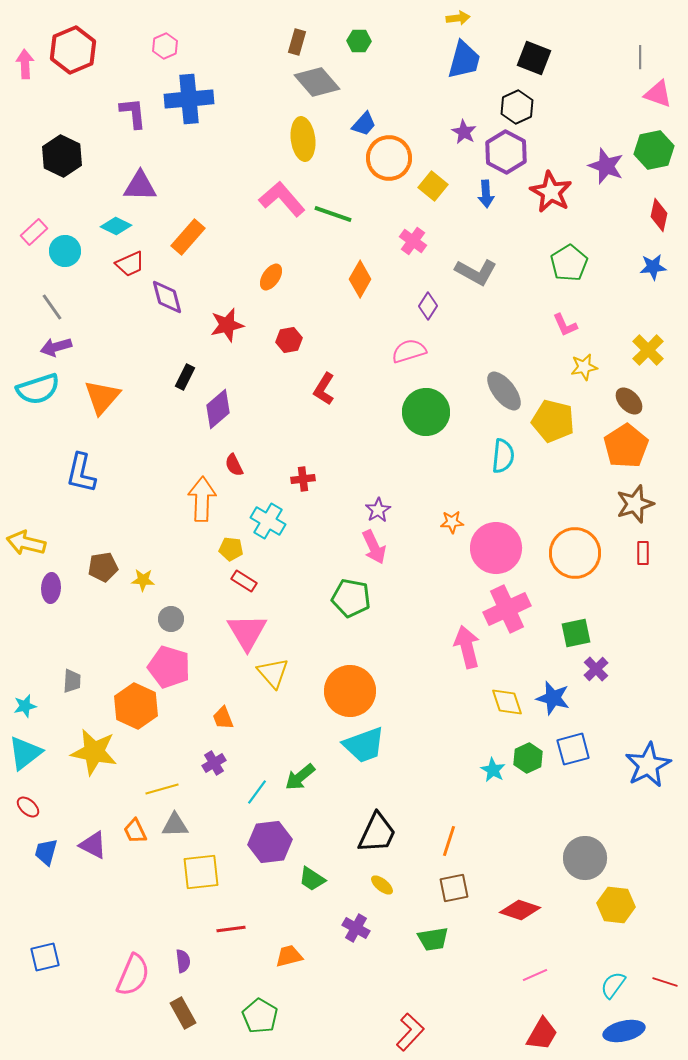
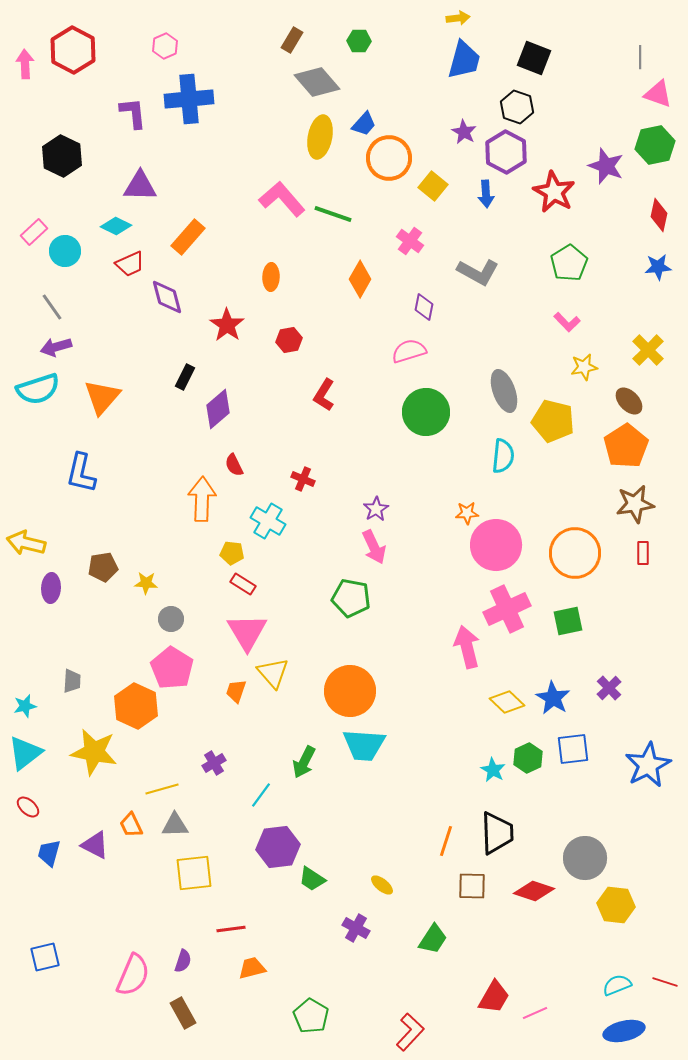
brown rectangle at (297, 42): moved 5 px left, 2 px up; rotated 15 degrees clockwise
red hexagon at (73, 50): rotated 9 degrees counterclockwise
black hexagon at (517, 107): rotated 16 degrees counterclockwise
yellow ellipse at (303, 139): moved 17 px right, 2 px up; rotated 18 degrees clockwise
green hexagon at (654, 150): moved 1 px right, 5 px up
red star at (551, 192): moved 3 px right
pink cross at (413, 241): moved 3 px left
blue star at (653, 267): moved 5 px right
gray L-shape at (476, 272): moved 2 px right
orange ellipse at (271, 277): rotated 32 degrees counterclockwise
purple diamond at (428, 306): moved 4 px left, 1 px down; rotated 20 degrees counterclockwise
red star at (227, 325): rotated 24 degrees counterclockwise
pink L-shape at (565, 325): moved 2 px right, 3 px up; rotated 20 degrees counterclockwise
red L-shape at (324, 389): moved 6 px down
gray ellipse at (504, 391): rotated 18 degrees clockwise
red cross at (303, 479): rotated 30 degrees clockwise
brown star at (635, 504): rotated 9 degrees clockwise
purple star at (378, 510): moved 2 px left, 1 px up
orange star at (452, 522): moved 15 px right, 9 px up
pink circle at (496, 548): moved 3 px up
yellow pentagon at (231, 549): moved 1 px right, 4 px down
yellow star at (143, 580): moved 3 px right, 3 px down
red rectangle at (244, 581): moved 1 px left, 3 px down
green square at (576, 633): moved 8 px left, 12 px up
pink pentagon at (169, 667): moved 3 px right, 1 px down; rotated 15 degrees clockwise
purple cross at (596, 669): moved 13 px right, 19 px down
blue star at (553, 698): rotated 16 degrees clockwise
yellow diamond at (507, 702): rotated 28 degrees counterclockwise
orange trapezoid at (223, 718): moved 13 px right, 27 px up; rotated 40 degrees clockwise
cyan trapezoid at (364, 745): rotated 24 degrees clockwise
blue square at (573, 749): rotated 8 degrees clockwise
green arrow at (300, 777): moved 4 px right, 15 px up; rotated 24 degrees counterclockwise
cyan line at (257, 792): moved 4 px right, 3 px down
orange trapezoid at (135, 831): moved 4 px left, 6 px up
black trapezoid at (377, 833): moved 120 px right; rotated 27 degrees counterclockwise
orange line at (449, 841): moved 3 px left
purple hexagon at (270, 842): moved 8 px right, 5 px down
purple triangle at (93, 845): moved 2 px right
blue trapezoid at (46, 852): moved 3 px right, 1 px down
yellow square at (201, 872): moved 7 px left, 1 px down
brown square at (454, 888): moved 18 px right, 2 px up; rotated 12 degrees clockwise
red diamond at (520, 910): moved 14 px right, 19 px up
green trapezoid at (433, 939): rotated 48 degrees counterclockwise
orange trapezoid at (289, 956): moved 37 px left, 12 px down
purple semicircle at (183, 961): rotated 25 degrees clockwise
pink line at (535, 975): moved 38 px down
cyan semicircle at (613, 985): moved 4 px right; rotated 32 degrees clockwise
green pentagon at (260, 1016): moved 51 px right
red trapezoid at (542, 1034): moved 48 px left, 37 px up
